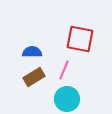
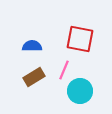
blue semicircle: moved 6 px up
cyan circle: moved 13 px right, 8 px up
